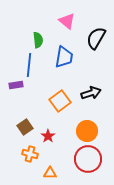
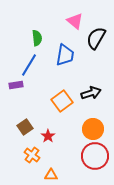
pink triangle: moved 8 px right
green semicircle: moved 1 px left, 2 px up
blue trapezoid: moved 1 px right, 2 px up
blue line: rotated 25 degrees clockwise
orange square: moved 2 px right
orange circle: moved 6 px right, 2 px up
orange cross: moved 2 px right, 1 px down; rotated 21 degrees clockwise
red circle: moved 7 px right, 3 px up
orange triangle: moved 1 px right, 2 px down
